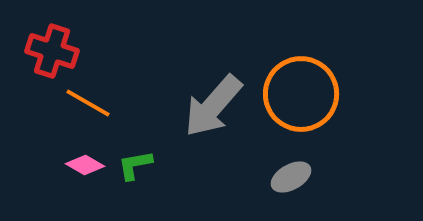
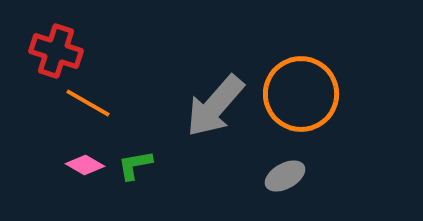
red cross: moved 4 px right
gray arrow: moved 2 px right
gray ellipse: moved 6 px left, 1 px up
